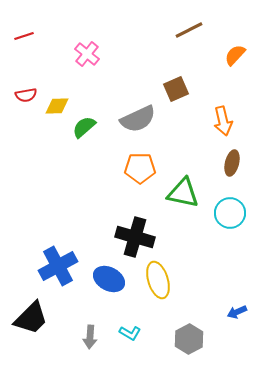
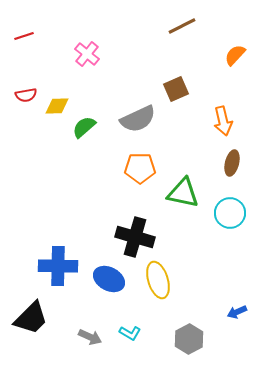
brown line: moved 7 px left, 4 px up
blue cross: rotated 30 degrees clockwise
gray arrow: rotated 70 degrees counterclockwise
